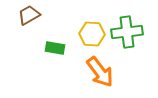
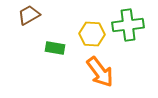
green cross: moved 1 px right, 7 px up
